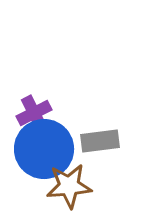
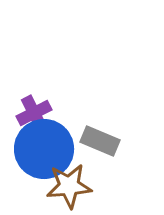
gray rectangle: rotated 30 degrees clockwise
